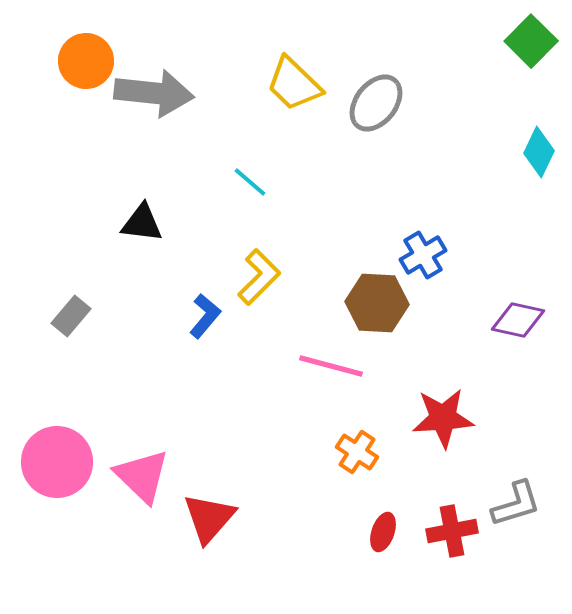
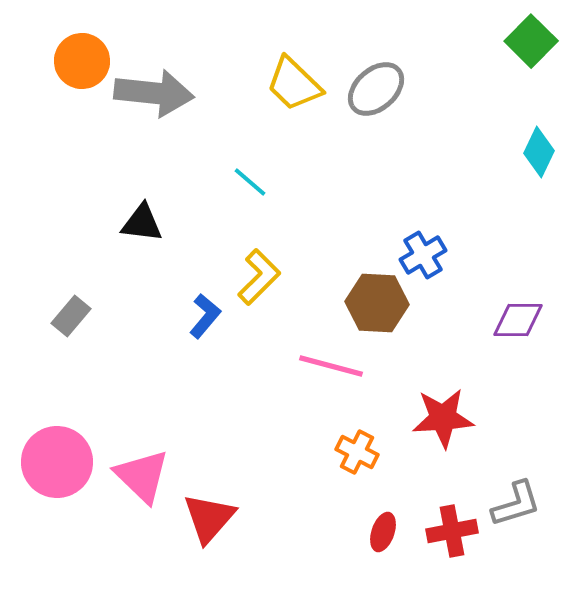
orange circle: moved 4 px left
gray ellipse: moved 14 px up; rotated 10 degrees clockwise
purple diamond: rotated 12 degrees counterclockwise
orange cross: rotated 6 degrees counterclockwise
